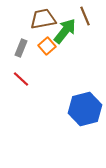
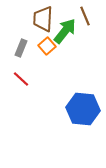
brown trapezoid: rotated 76 degrees counterclockwise
blue hexagon: moved 2 px left; rotated 20 degrees clockwise
